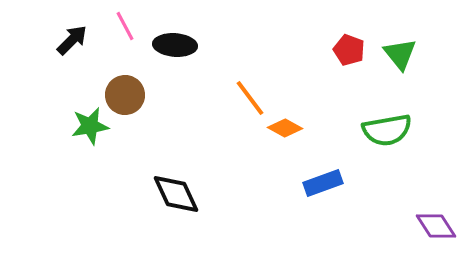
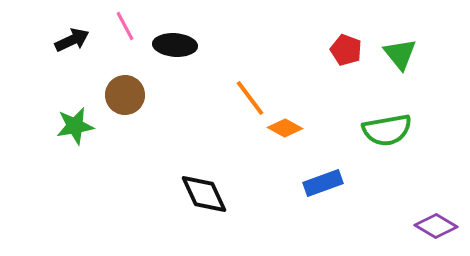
black arrow: rotated 20 degrees clockwise
red pentagon: moved 3 px left
green star: moved 15 px left
black diamond: moved 28 px right
purple diamond: rotated 27 degrees counterclockwise
